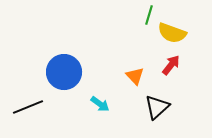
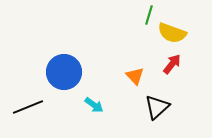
red arrow: moved 1 px right, 1 px up
cyan arrow: moved 6 px left, 1 px down
